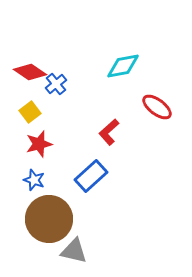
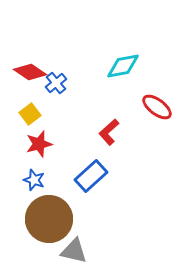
blue cross: moved 1 px up
yellow square: moved 2 px down
